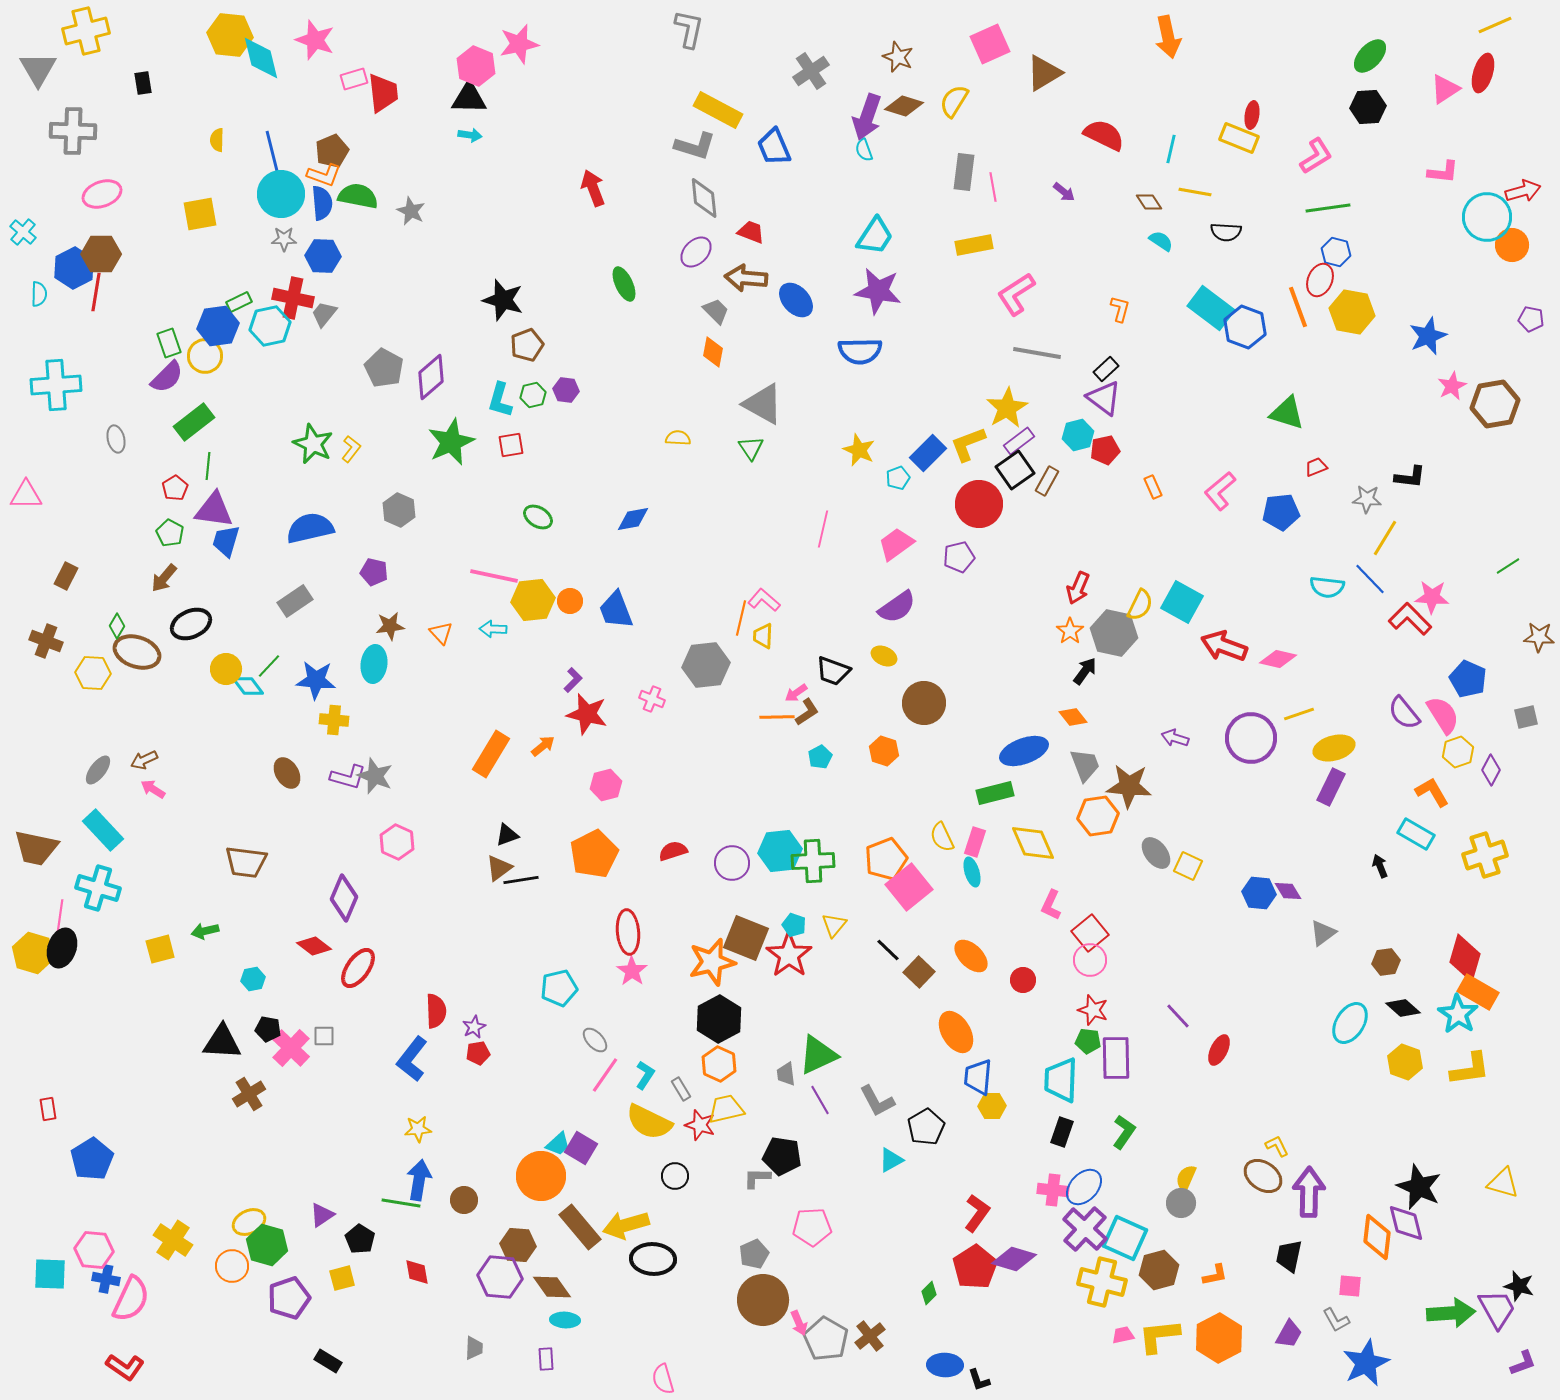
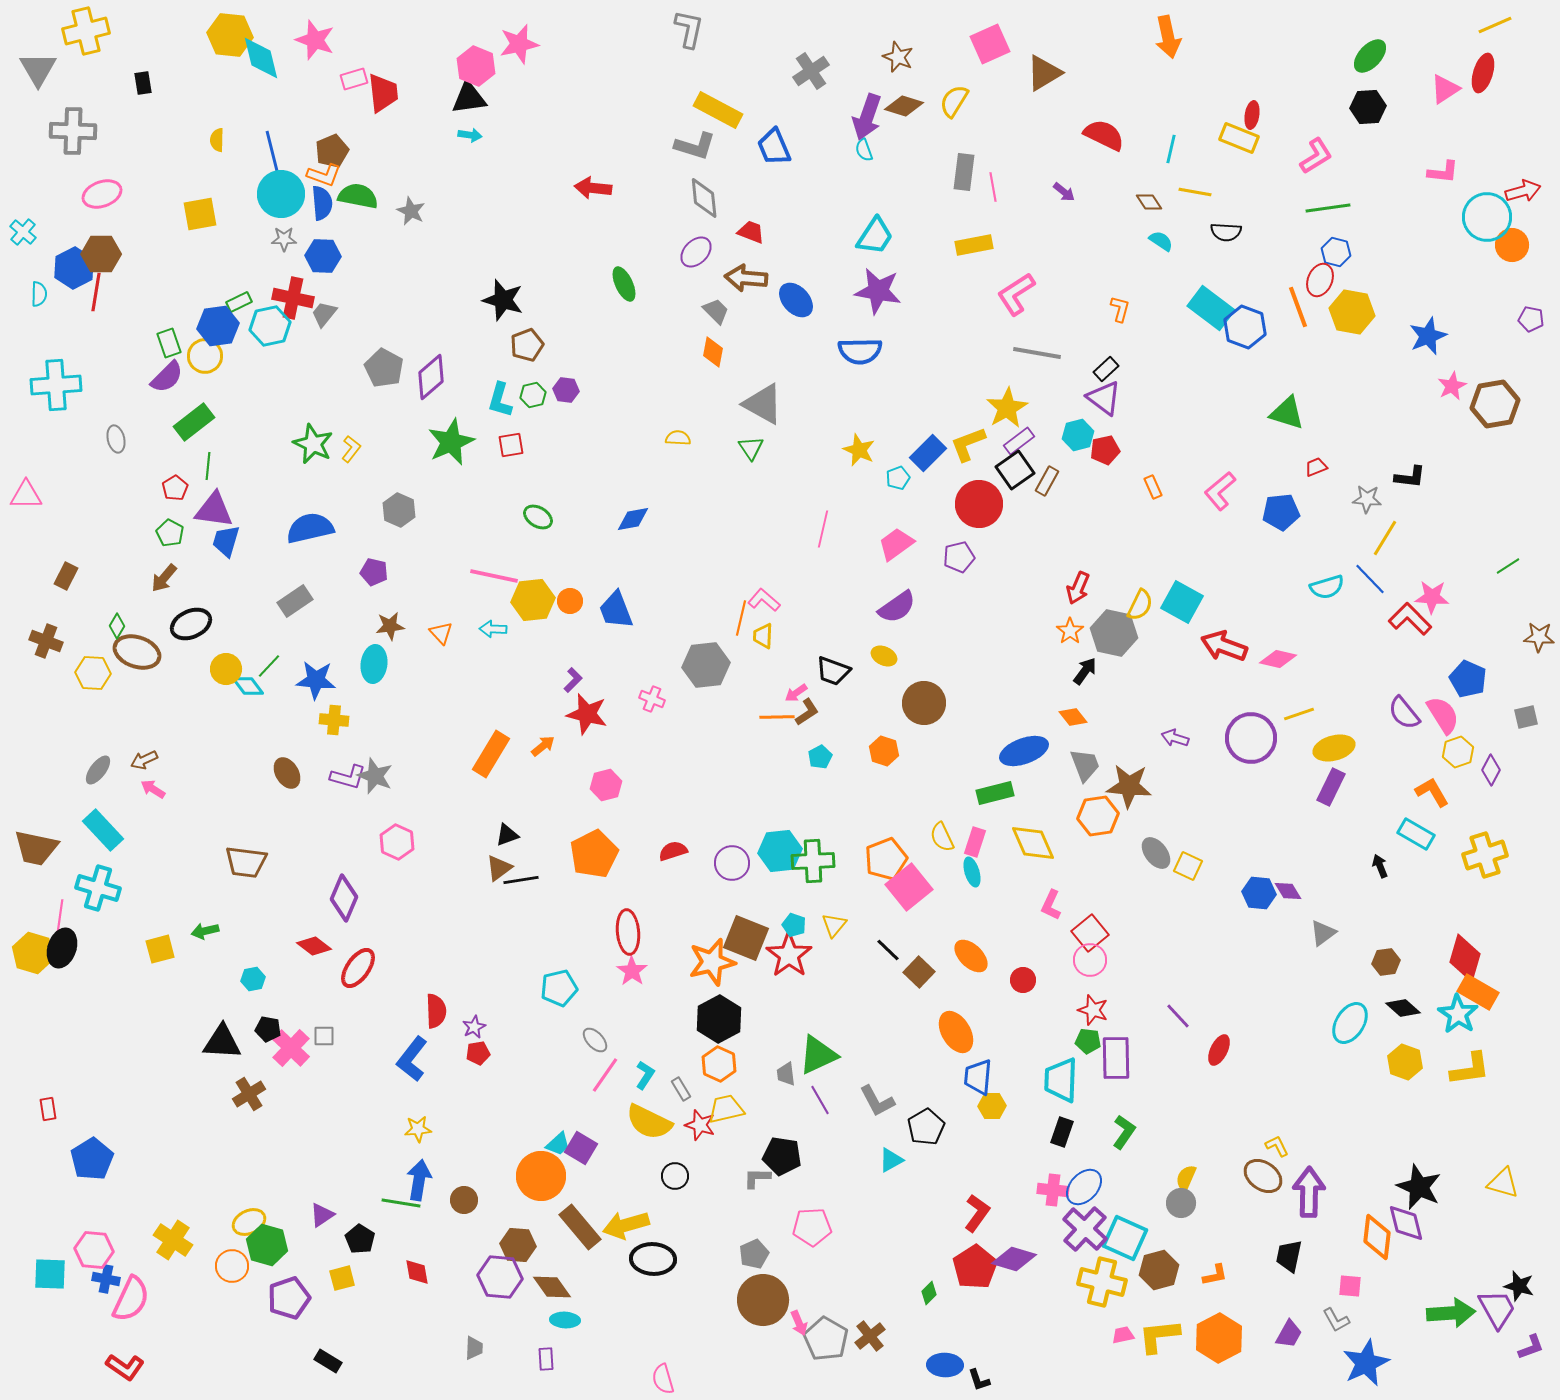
black triangle at (469, 98): rotated 9 degrees counterclockwise
red arrow at (593, 188): rotated 63 degrees counterclockwise
cyan semicircle at (1327, 587): rotated 24 degrees counterclockwise
purple L-shape at (1523, 1363): moved 8 px right, 16 px up
